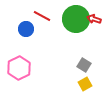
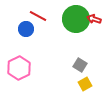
red line: moved 4 px left
gray square: moved 4 px left
